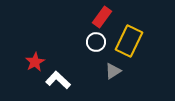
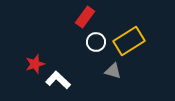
red rectangle: moved 17 px left
yellow rectangle: rotated 32 degrees clockwise
red star: moved 2 px down; rotated 12 degrees clockwise
gray triangle: rotated 48 degrees clockwise
